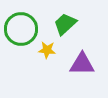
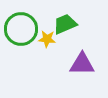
green trapezoid: rotated 20 degrees clockwise
yellow star: moved 11 px up
